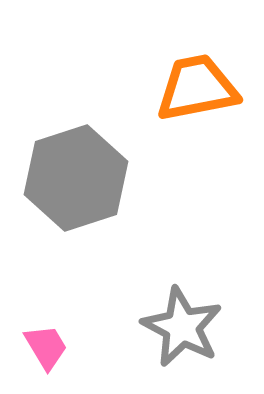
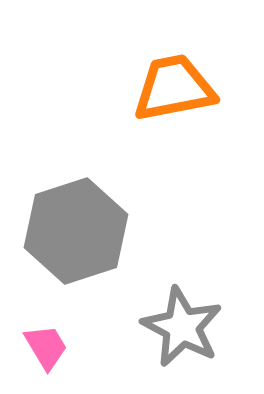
orange trapezoid: moved 23 px left
gray hexagon: moved 53 px down
